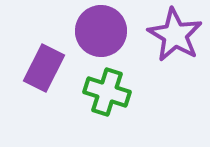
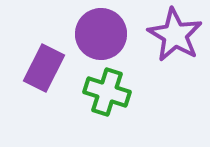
purple circle: moved 3 px down
